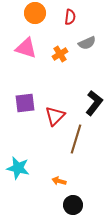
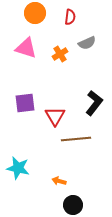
red triangle: rotated 15 degrees counterclockwise
brown line: rotated 68 degrees clockwise
